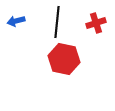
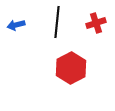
blue arrow: moved 4 px down
red hexagon: moved 7 px right, 9 px down; rotated 20 degrees clockwise
